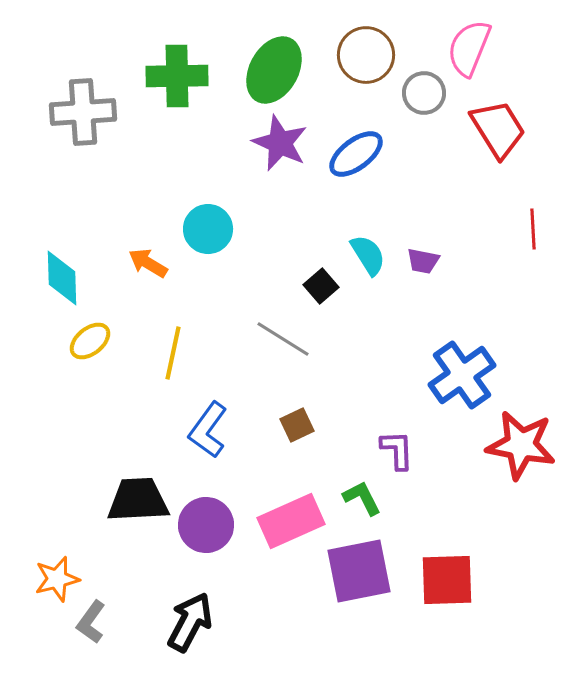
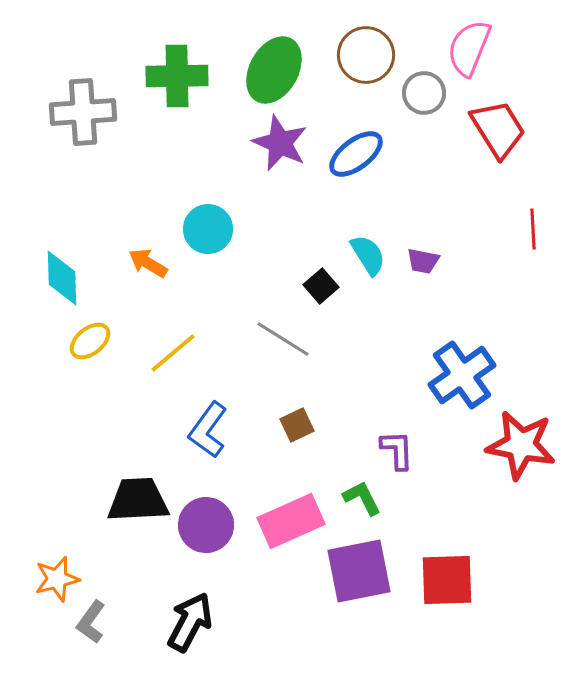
yellow line: rotated 38 degrees clockwise
